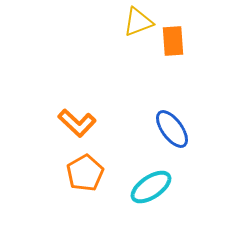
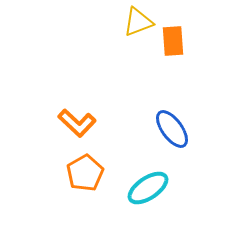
cyan ellipse: moved 3 px left, 1 px down
